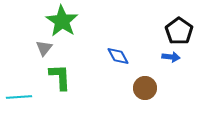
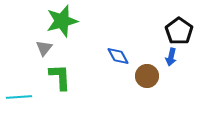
green star: rotated 24 degrees clockwise
blue arrow: rotated 96 degrees clockwise
brown circle: moved 2 px right, 12 px up
